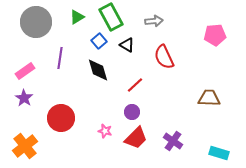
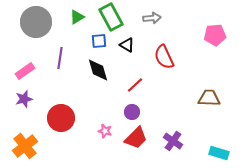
gray arrow: moved 2 px left, 3 px up
blue square: rotated 35 degrees clockwise
purple star: moved 1 px down; rotated 24 degrees clockwise
